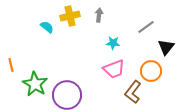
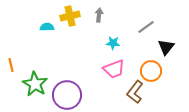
cyan semicircle: rotated 40 degrees counterclockwise
brown L-shape: moved 2 px right
